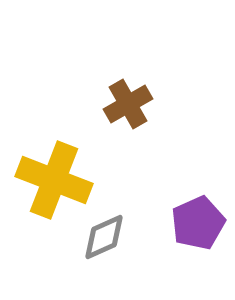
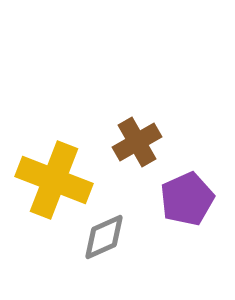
brown cross: moved 9 px right, 38 px down
purple pentagon: moved 11 px left, 24 px up
